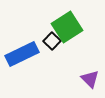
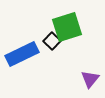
green square: rotated 16 degrees clockwise
purple triangle: rotated 24 degrees clockwise
